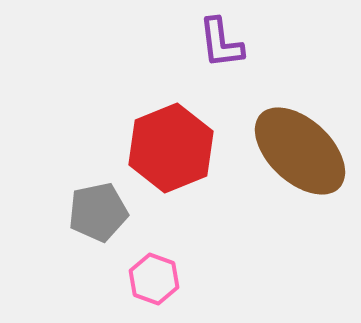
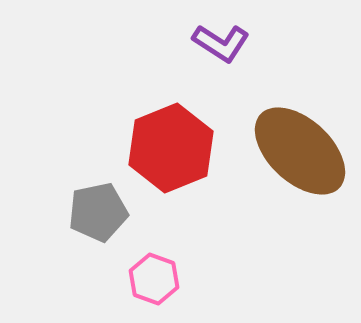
purple L-shape: rotated 50 degrees counterclockwise
